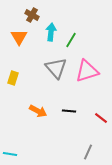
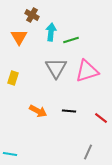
green line: rotated 42 degrees clockwise
gray triangle: rotated 10 degrees clockwise
